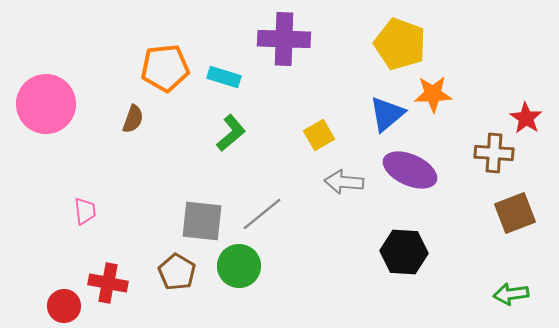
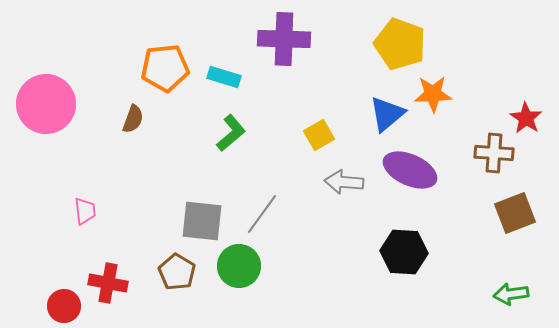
gray line: rotated 15 degrees counterclockwise
